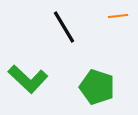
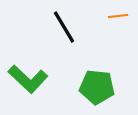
green pentagon: rotated 12 degrees counterclockwise
